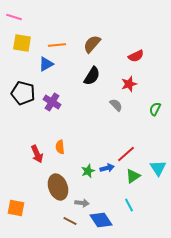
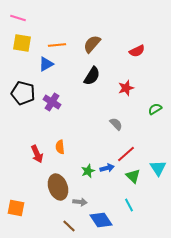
pink line: moved 4 px right, 1 px down
red semicircle: moved 1 px right, 5 px up
red star: moved 3 px left, 4 px down
gray semicircle: moved 19 px down
green semicircle: rotated 32 degrees clockwise
green triangle: rotated 42 degrees counterclockwise
gray arrow: moved 2 px left, 1 px up
brown line: moved 1 px left, 5 px down; rotated 16 degrees clockwise
